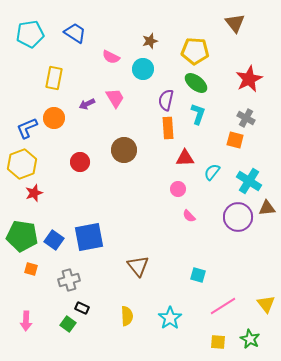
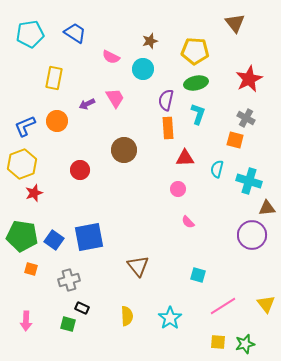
green ellipse at (196, 83): rotated 50 degrees counterclockwise
orange circle at (54, 118): moved 3 px right, 3 px down
blue L-shape at (27, 128): moved 2 px left, 2 px up
red circle at (80, 162): moved 8 px down
cyan semicircle at (212, 172): moved 5 px right, 3 px up; rotated 24 degrees counterclockwise
cyan cross at (249, 181): rotated 15 degrees counterclockwise
pink semicircle at (189, 216): moved 1 px left, 6 px down
purple circle at (238, 217): moved 14 px right, 18 px down
green square at (68, 324): rotated 21 degrees counterclockwise
green star at (250, 339): moved 5 px left, 5 px down; rotated 30 degrees clockwise
